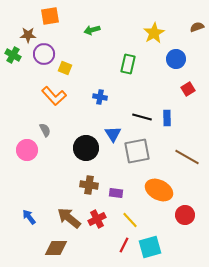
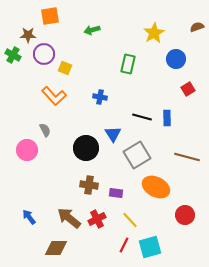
gray square: moved 4 px down; rotated 20 degrees counterclockwise
brown line: rotated 15 degrees counterclockwise
orange ellipse: moved 3 px left, 3 px up
